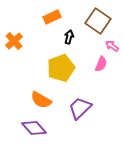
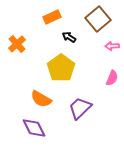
brown square: moved 2 px up; rotated 15 degrees clockwise
black arrow: rotated 72 degrees counterclockwise
orange cross: moved 3 px right, 3 px down
pink arrow: rotated 40 degrees counterclockwise
pink semicircle: moved 11 px right, 14 px down
yellow pentagon: rotated 16 degrees counterclockwise
orange semicircle: moved 1 px up
purple diamond: rotated 15 degrees clockwise
